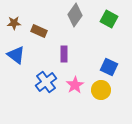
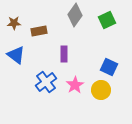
green square: moved 2 px left, 1 px down; rotated 36 degrees clockwise
brown rectangle: rotated 35 degrees counterclockwise
